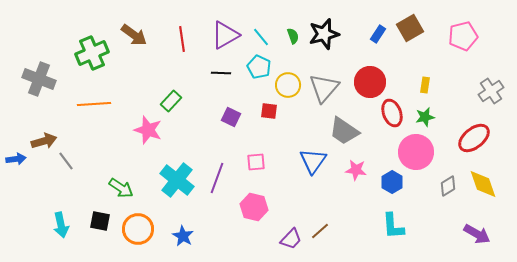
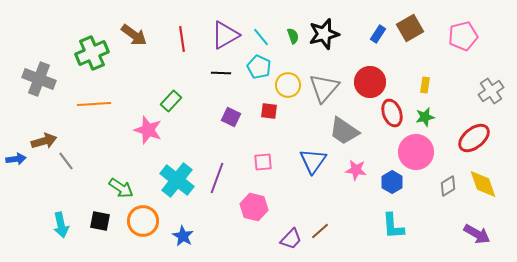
pink square at (256, 162): moved 7 px right
orange circle at (138, 229): moved 5 px right, 8 px up
